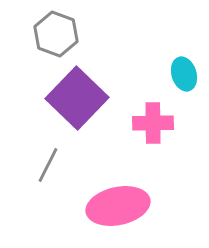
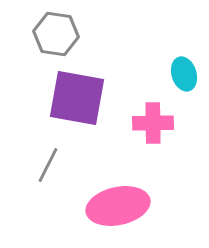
gray hexagon: rotated 12 degrees counterclockwise
purple square: rotated 34 degrees counterclockwise
